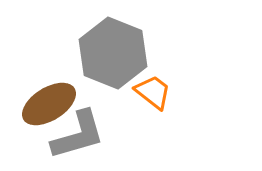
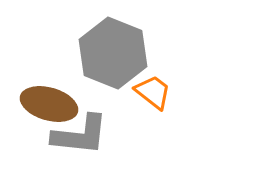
brown ellipse: rotated 48 degrees clockwise
gray L-shape: moved 2 px right; rotated 22 degrees clockwise
